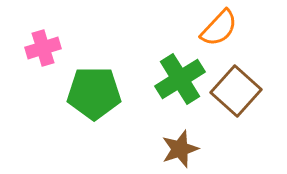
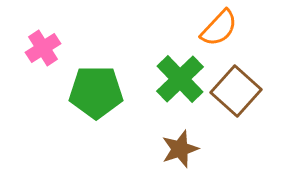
pink cross: rotated 16 degrees counterclockwise
green cross: rotated 12 degrees counterclockwise
green pentagon: moved 2 px right, 1 px up
